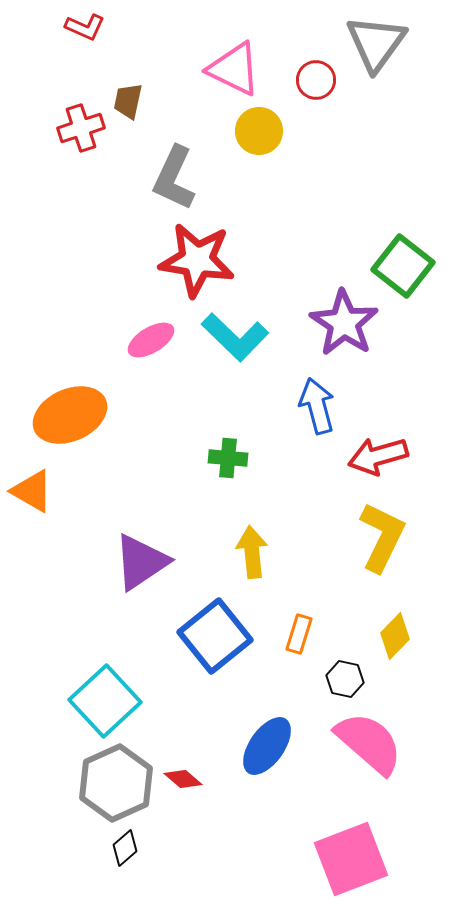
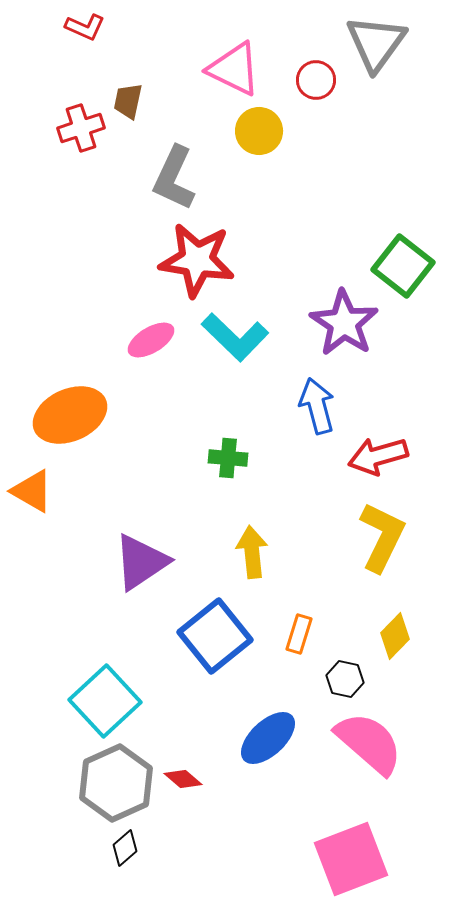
blue ellipse: moved 1 px right, 8 px up; rotated 12 degrees clockwise
